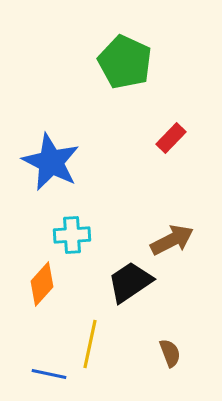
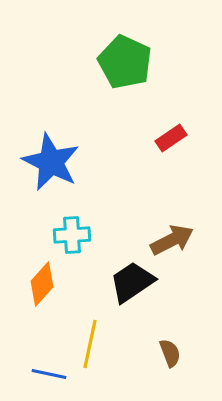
red rectangle: rotated 12 degrees clockwise
black trapezoid: moved 2 px right
